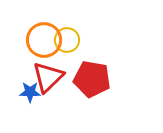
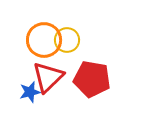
blue star: rotated 15 degrees counterclockwise
